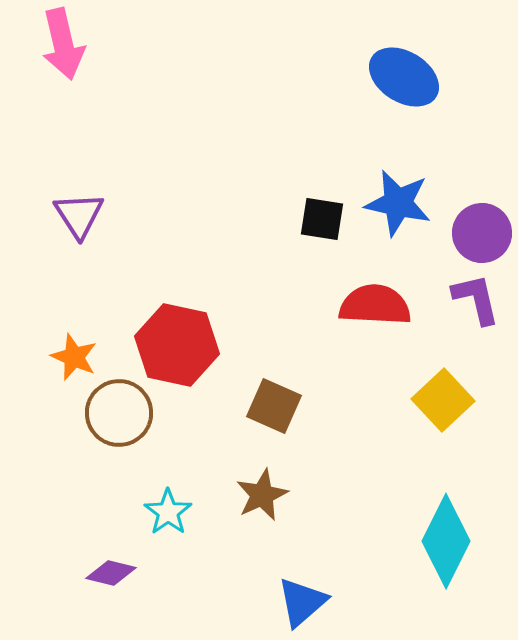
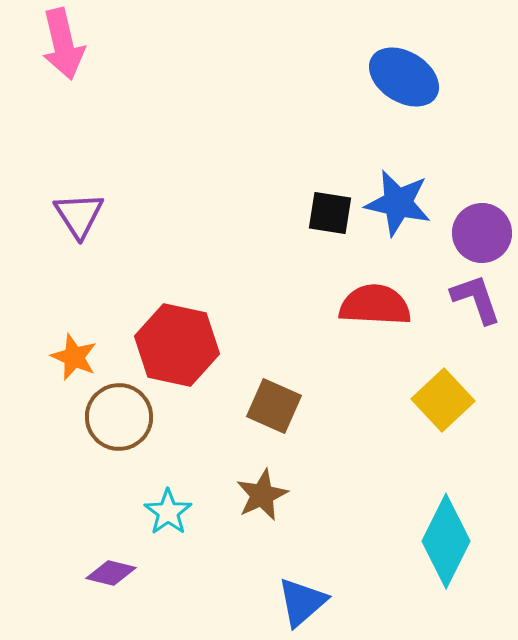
black square: moved 8 px right, 6 px up
purple L-shape: rotated 6 degrees counterclockwise
brown circle: moved 4 px down
